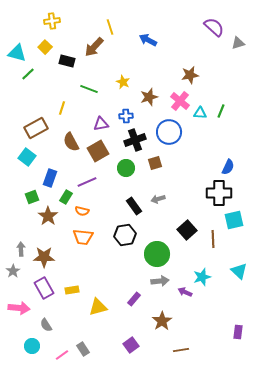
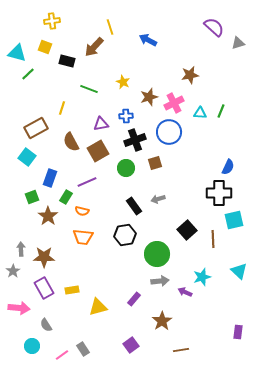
yellow square at (45, 47): rotated 24 degrees counterclockwise
pink cross at (180, 101): moved 6 px left, 2 px down; rotated 24 degrees clockwise
